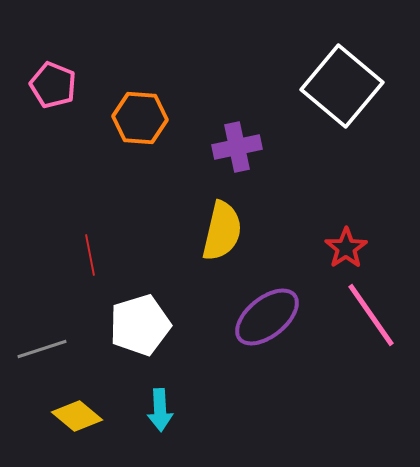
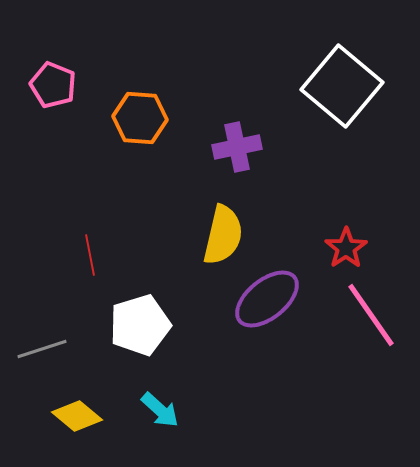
yellow semicircle: moved 1 px right, 4 px down
purple ellipse: moved 18 px up
cyan arrow: rotated 45 degrees counterclockwise
